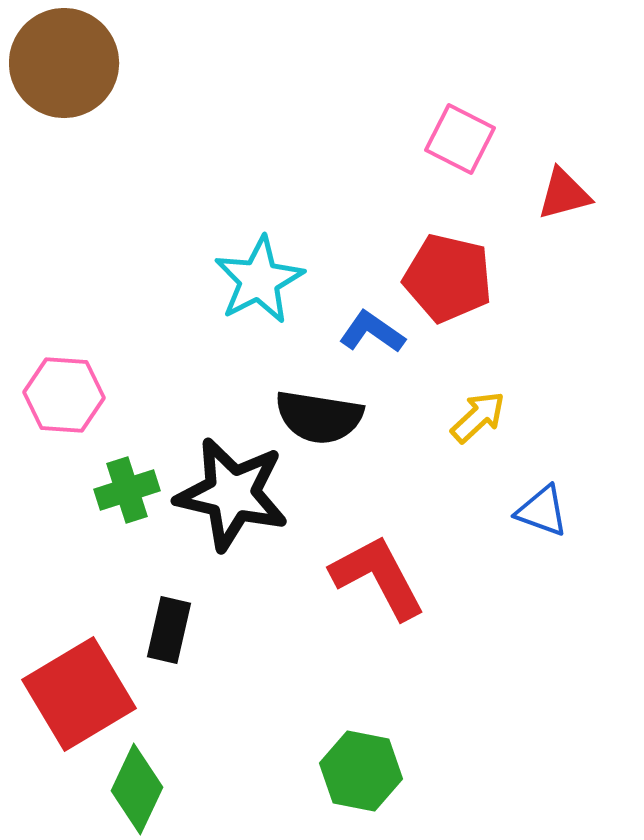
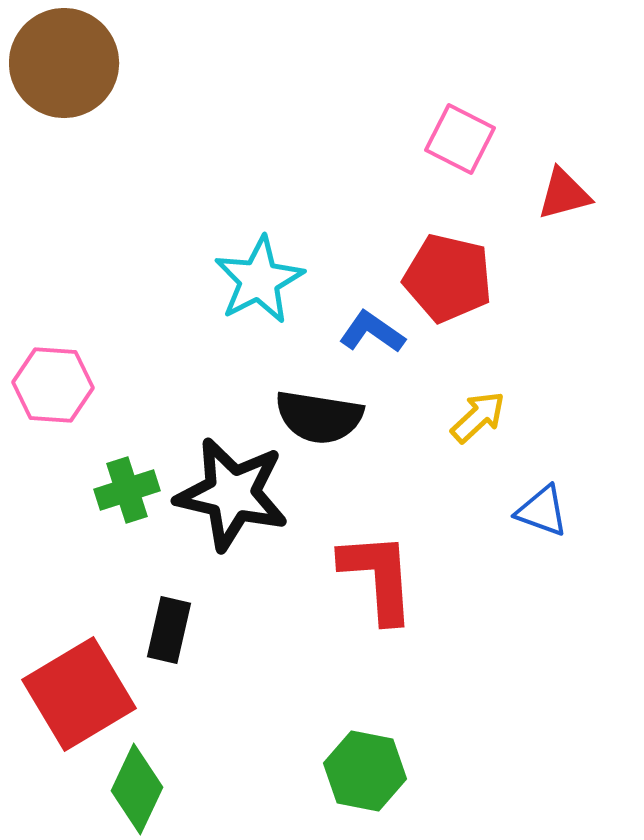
pink hexagon: moved 11 px left, 10 px up
red L-shape: rotated 24 degrees clockwise
green hexagon: moved 4 px right
